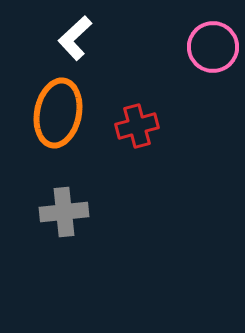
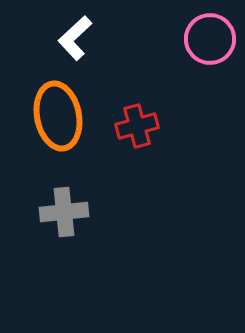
pink circle: moved 3 px left, 8 px up
orange ellipse: moved 3 px down; rotated 22 degrees counterclockwise
